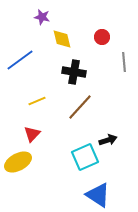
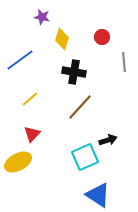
yellow diamond: rotated 30 degrees clockwise
yellow line: moved 7 px left, 2 px up; rotated 18 degrees counterclockwise
